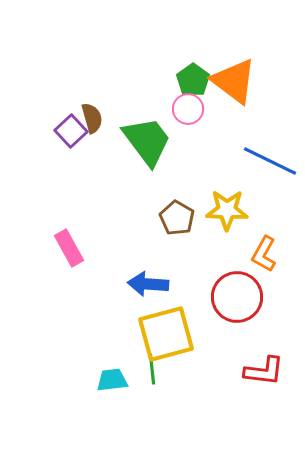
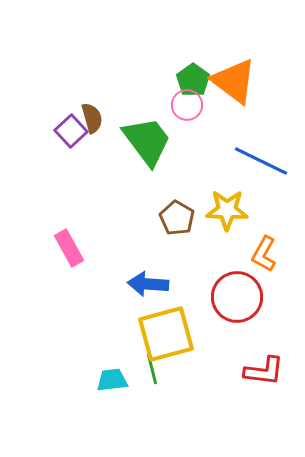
pink circle: moved 1 px left, 4 px up
blue line: moved 9 px left
green line: rotated 8 degrees counterclockwise
